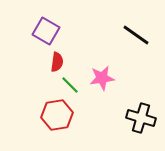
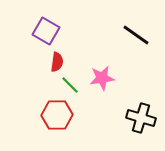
red hexagon: rotated 8 degrees clockwise
